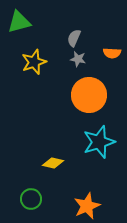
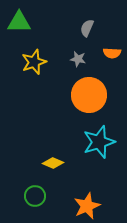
green triangle: rotated 15 degrees clockwise
gray semicircle: moved 13 px right, 10 px up
yellow diamond: rotated 10 degrees clockwise
green circle: moved 4 px right, 3 px up
